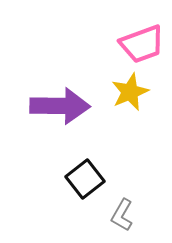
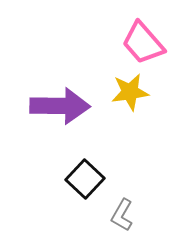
pink trapezoid: moved 1 px right, 1 px up; rotated 69 degrees clockwise
yellow star: rotated 15 degrees clockwise
black square: rotated 9 degrees counterclockwise
